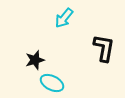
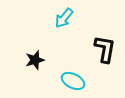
black L-shape: moved 1 px right, 1 px down
cyan ellipse: moved 21 px right, 2 px up
